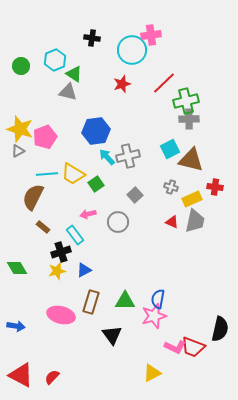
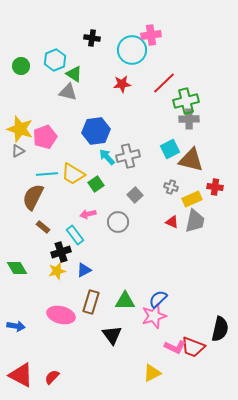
red star at (122, 84): rotated 12 degrees clockwise
blue semicircle at (158, 299): rotated 36 degrees clockwise
